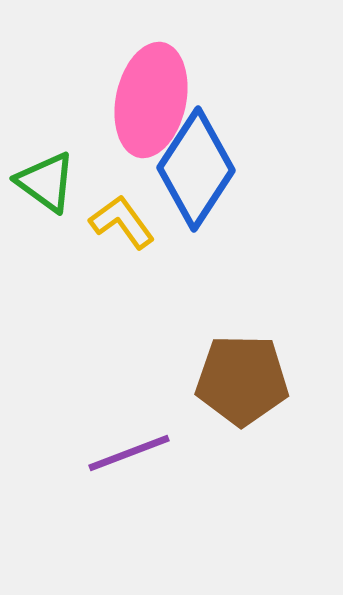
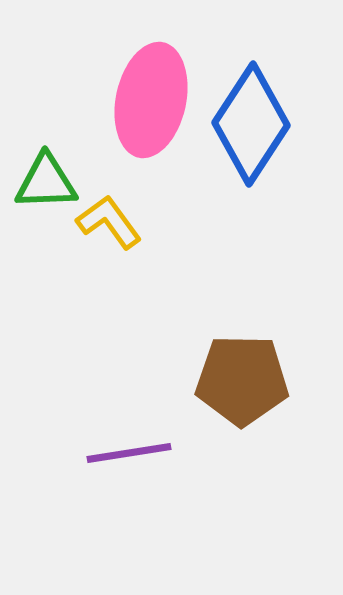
blue diamond: moved 55 px right, 45 px up
green triangle: rotated 38 degrees counterclockwise
yellow L-shape: moved 13 px left
purple line: rotated 12 degrees clockwise
